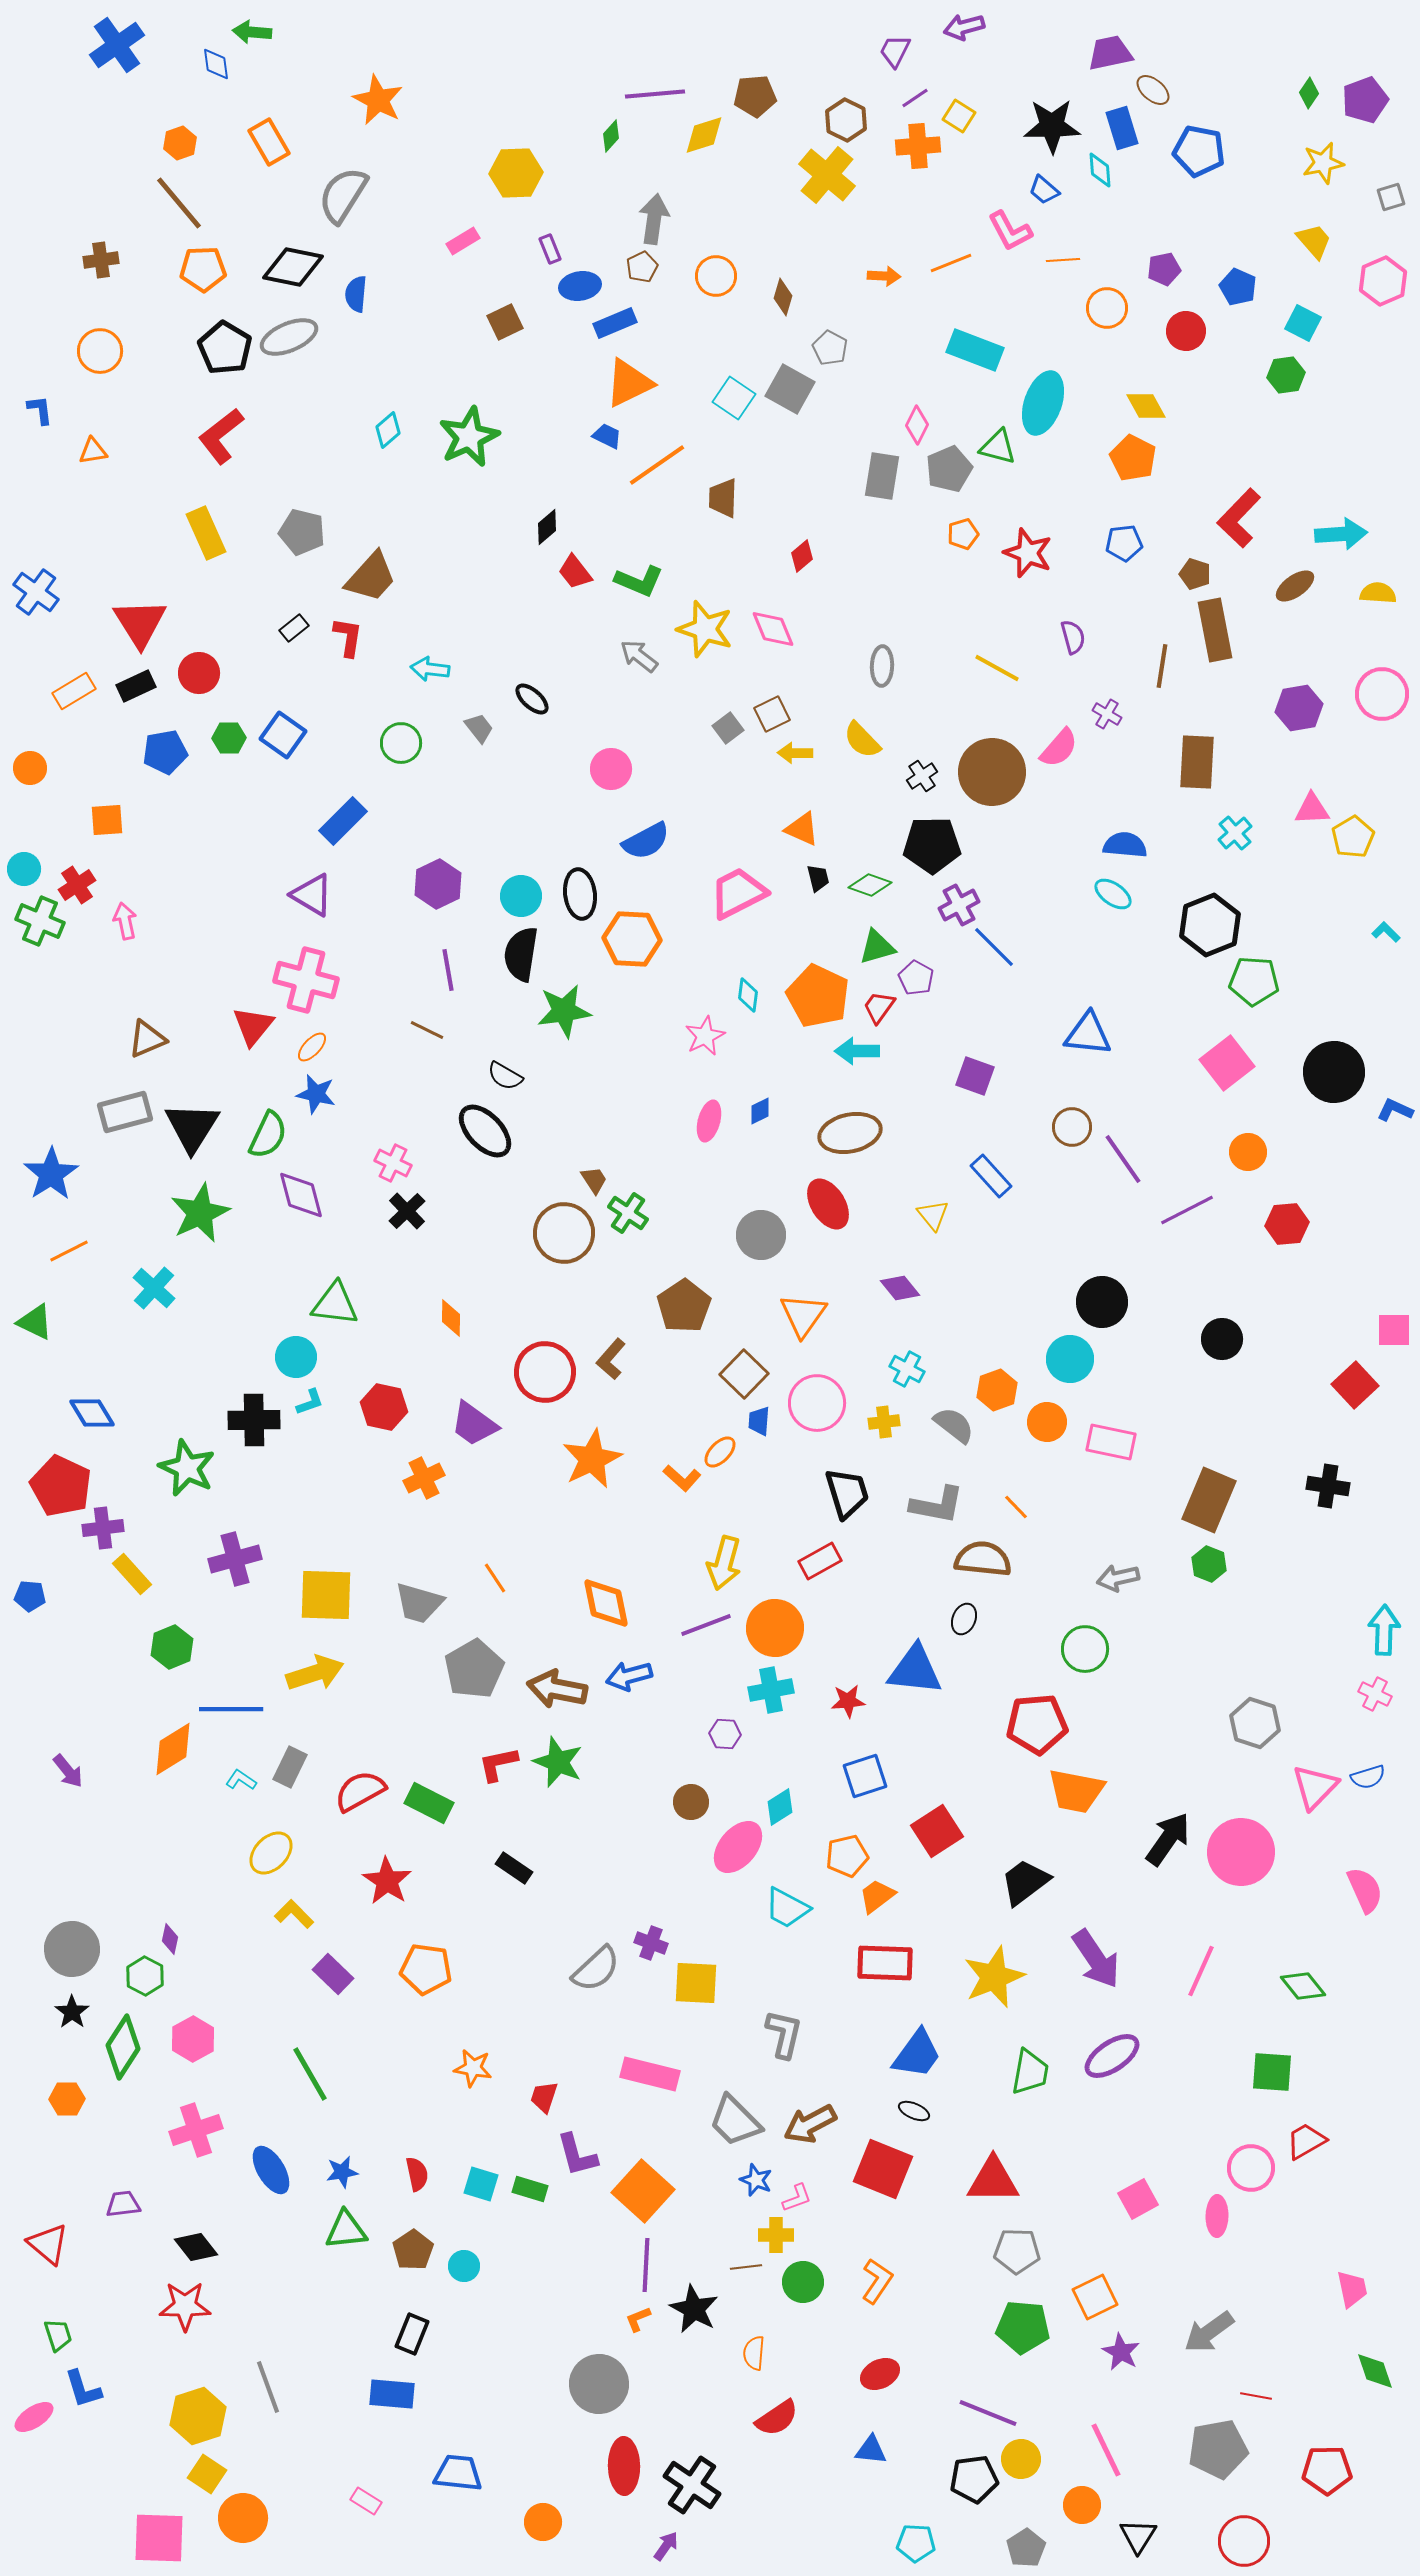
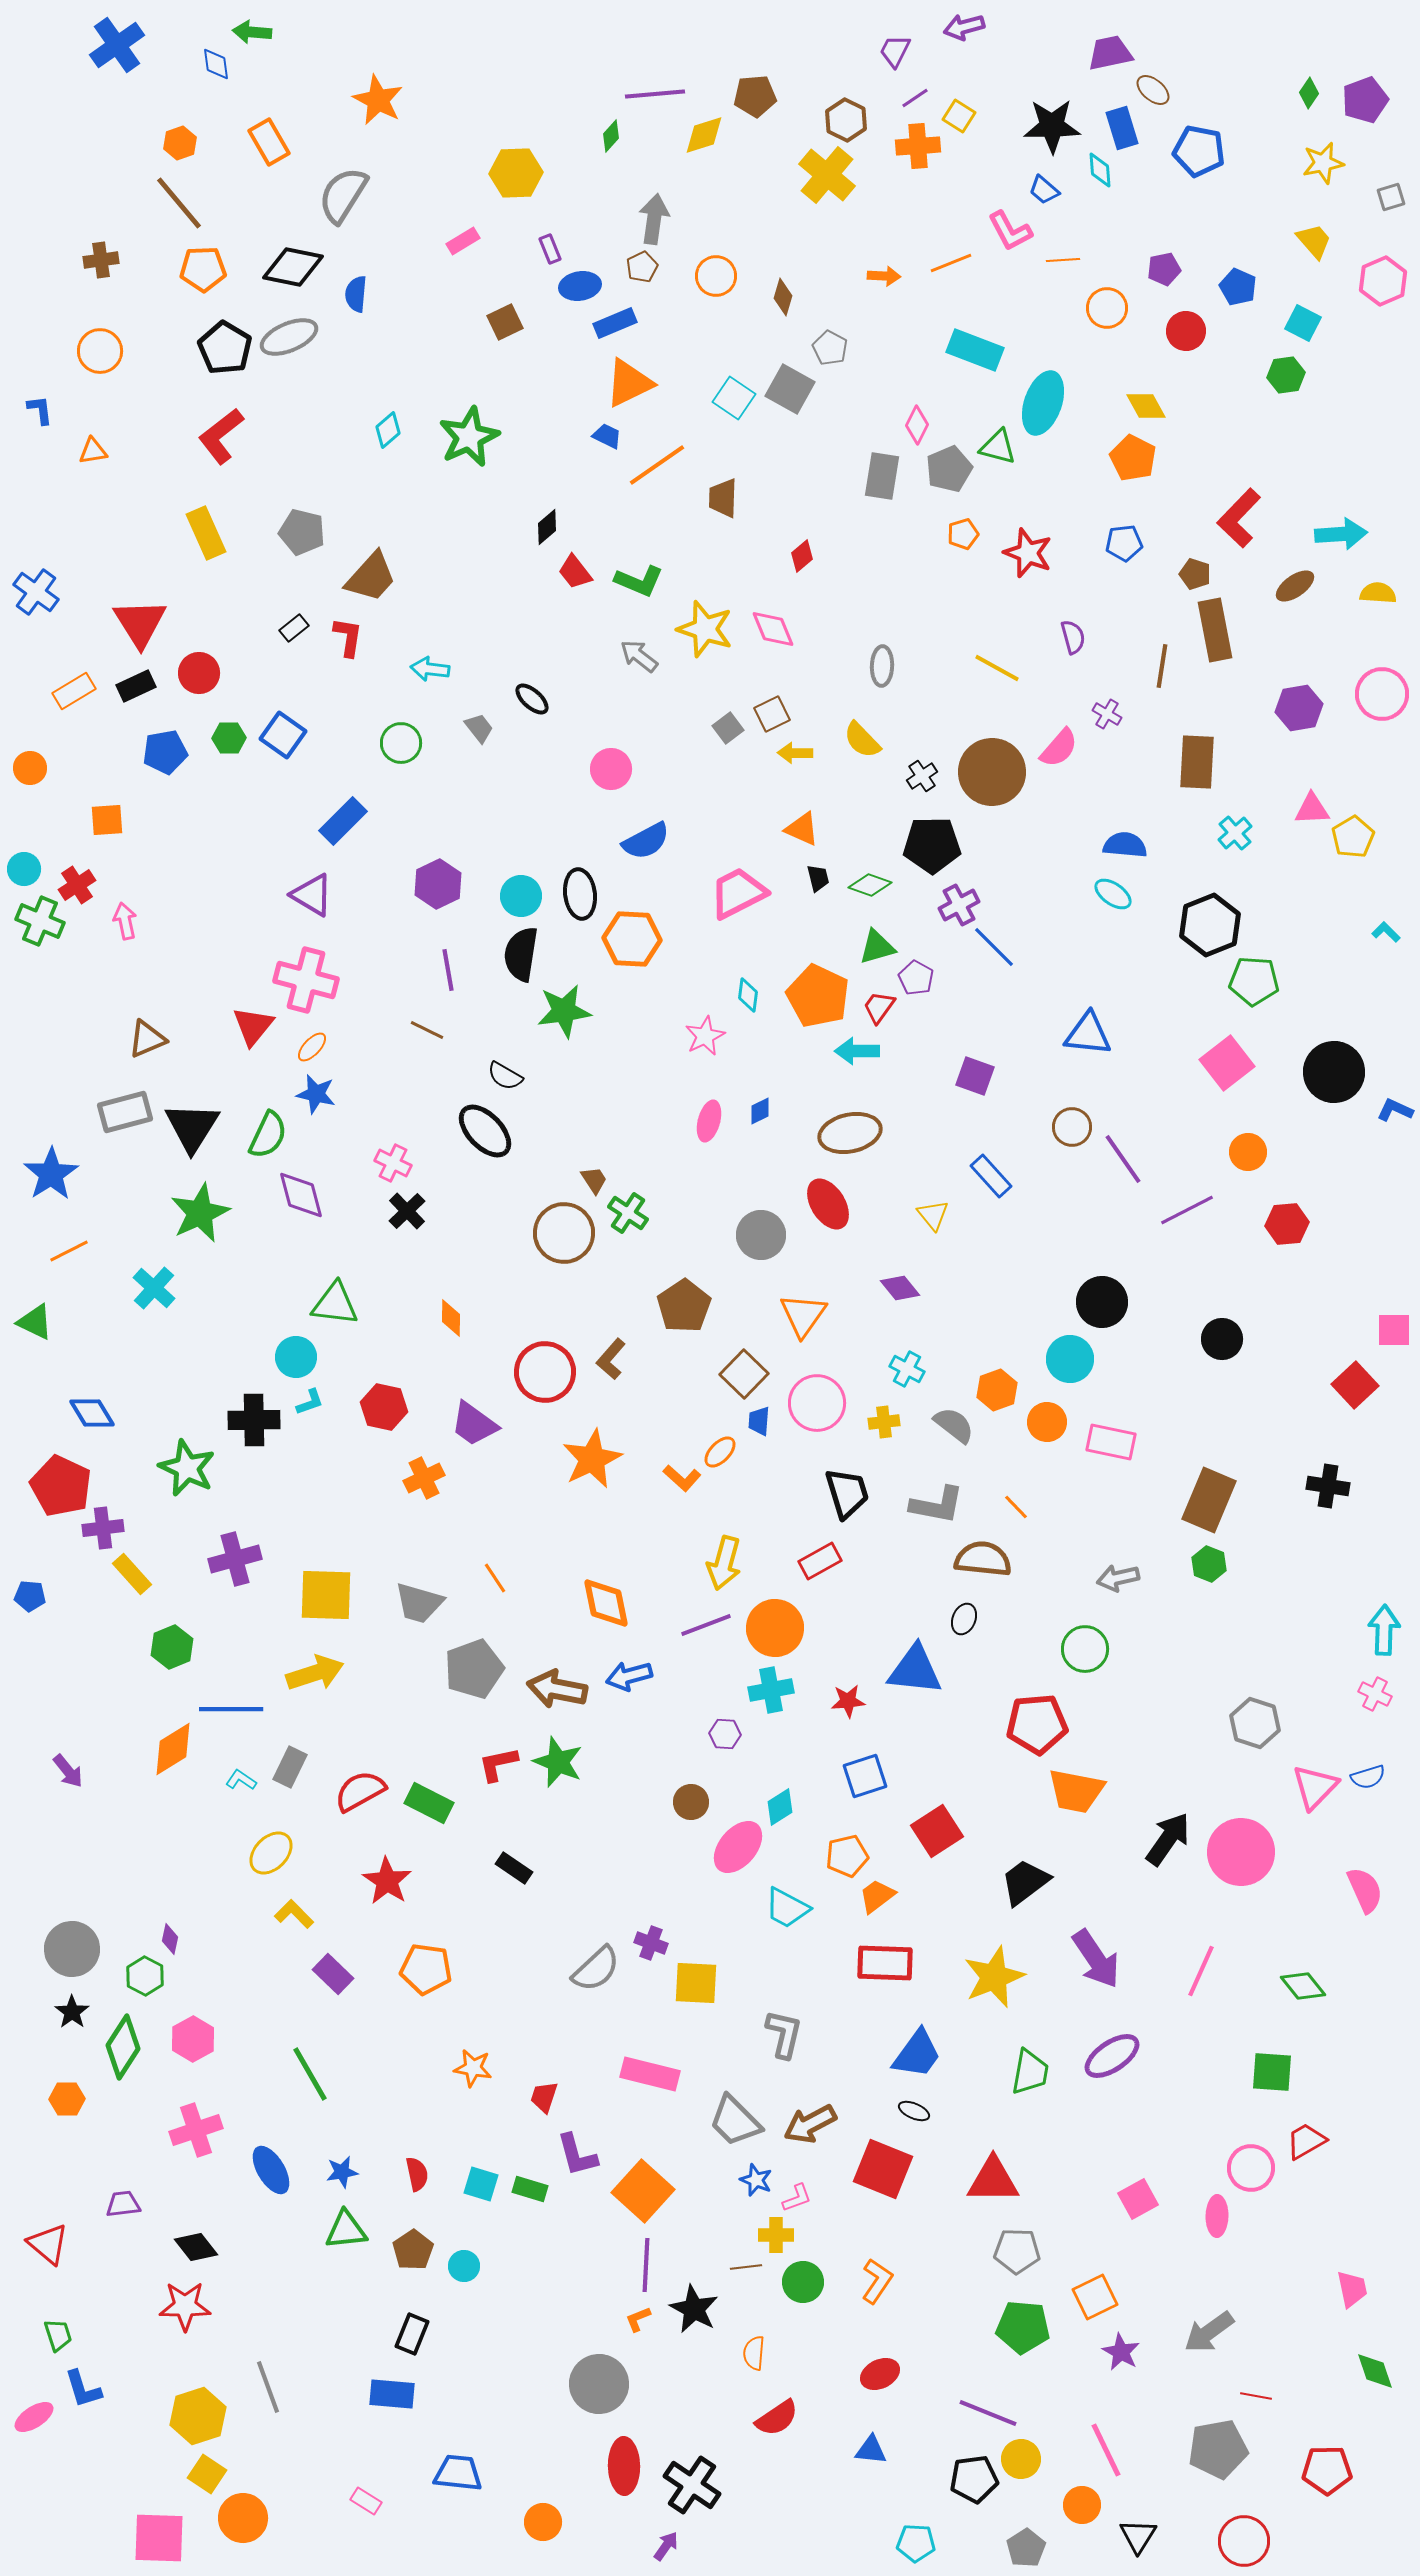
gray pentagon at (474, 1669): rotated 10 degrees clockwise
